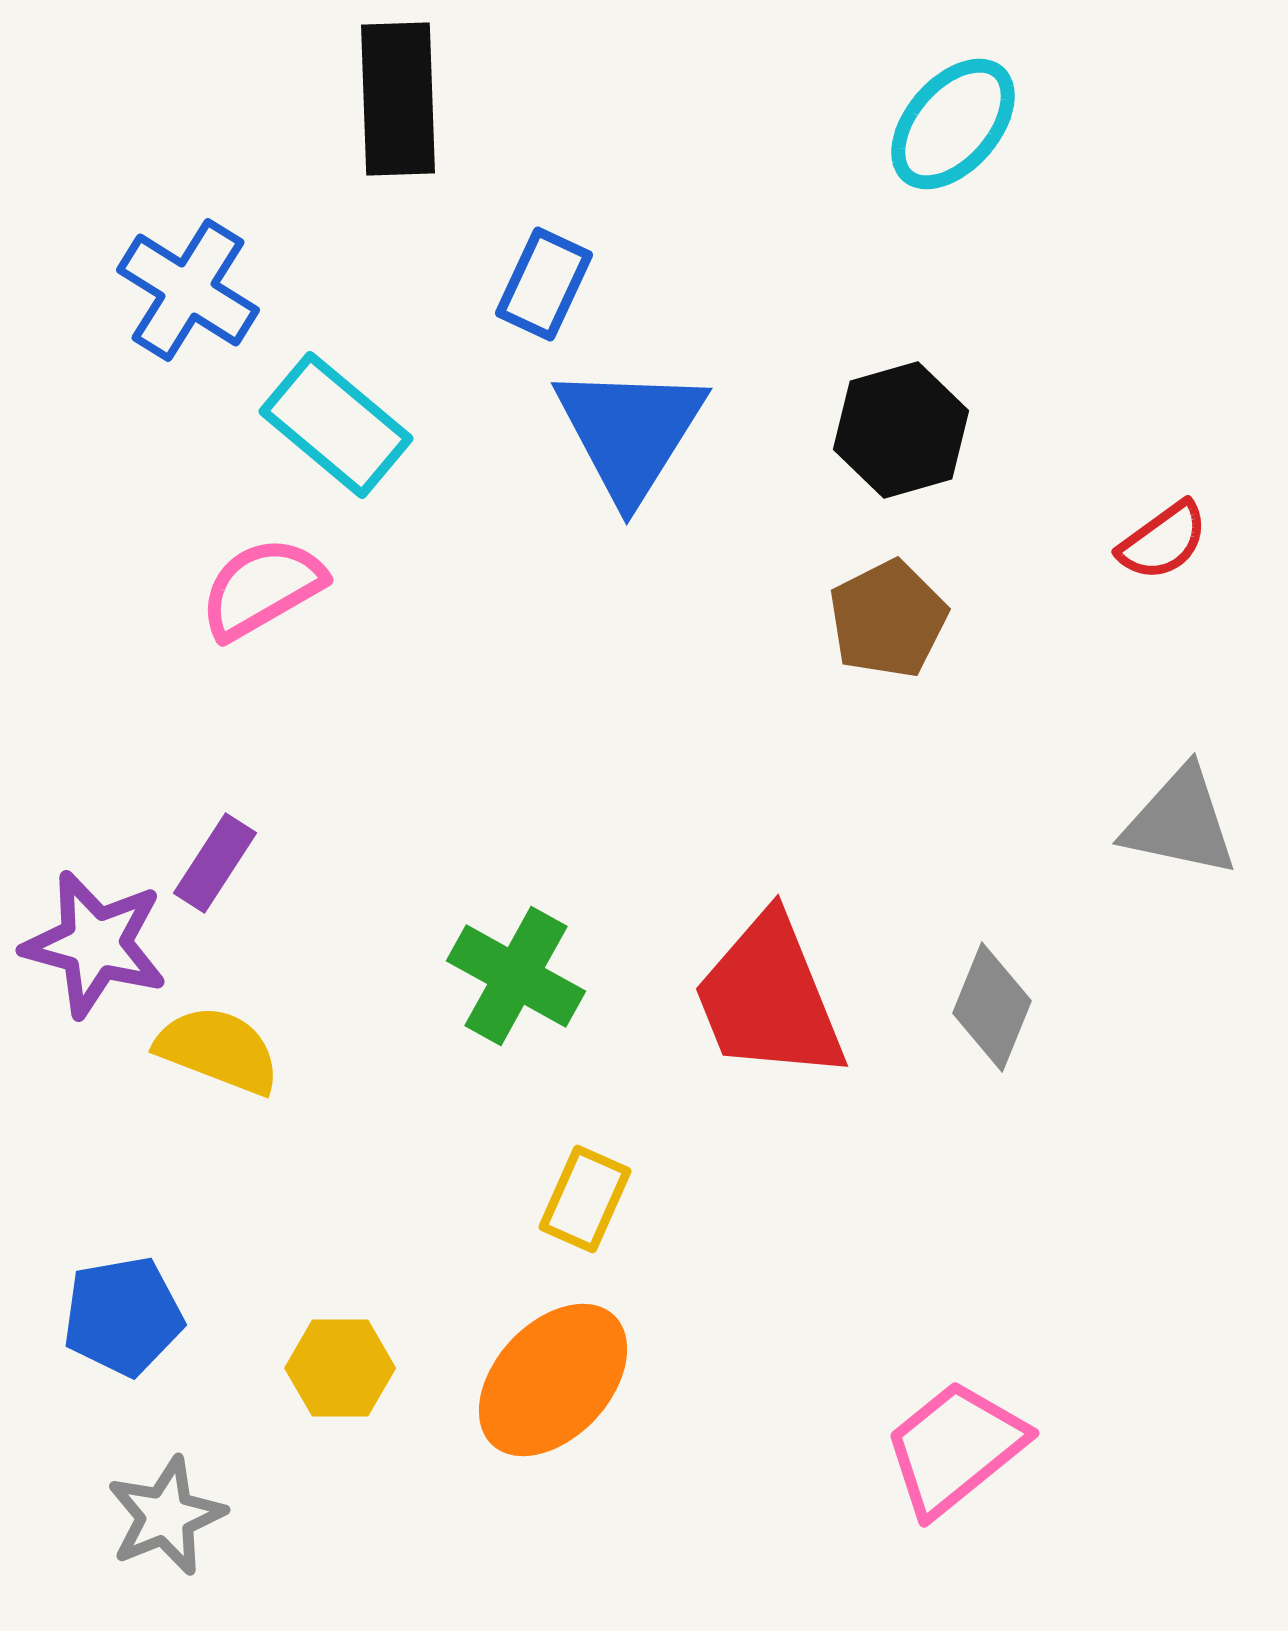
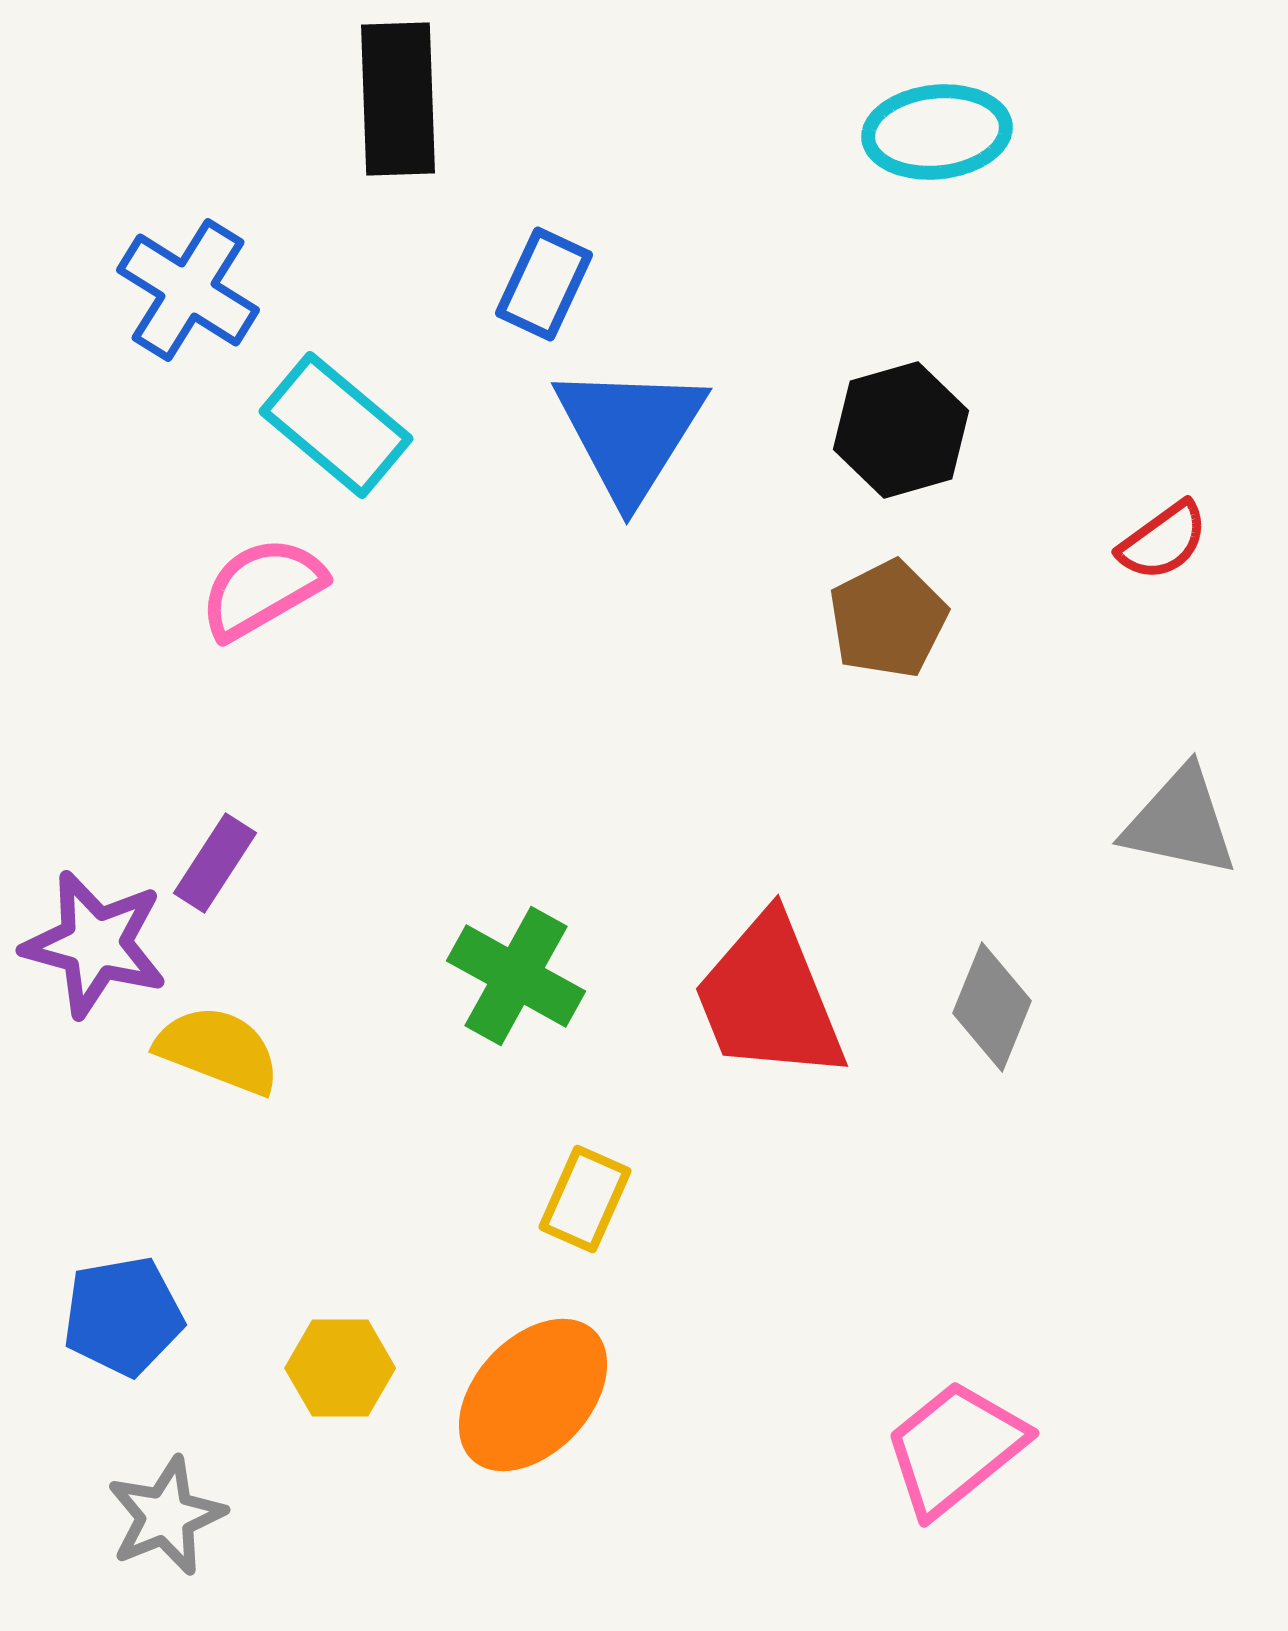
cyan ellipse: moved 16 px left, 8 px down; rotated 43 degrees clockwise
orange ellipse: moved 20 px left, 15 px down
